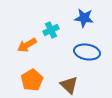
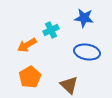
orange pentagon: moved 2 px left, 3 px up
